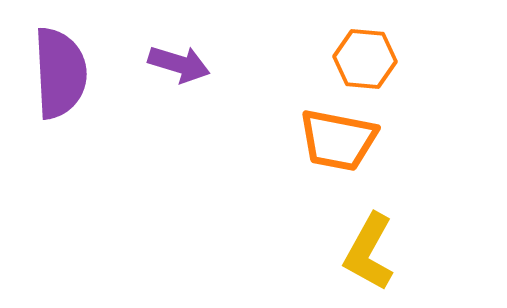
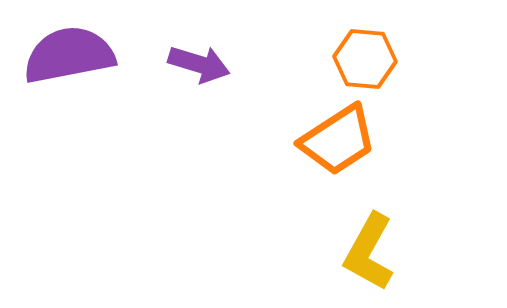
purple arrow: moved 20 px right
purple semicircle: moved 9 px right, 18 px up; rotated 98 degrees counterclockwise
orange trapezoid: rotated 44 degrees counterclockwise
